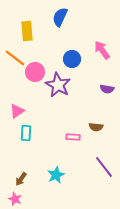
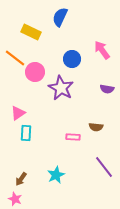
yellow rectangle: moved 4 px right, 1 px down; rotated 60 degrees counterclockwise
purple star: moved 3 px right, 3 px down
pink triangle: moved 1 px right, 2 px down
